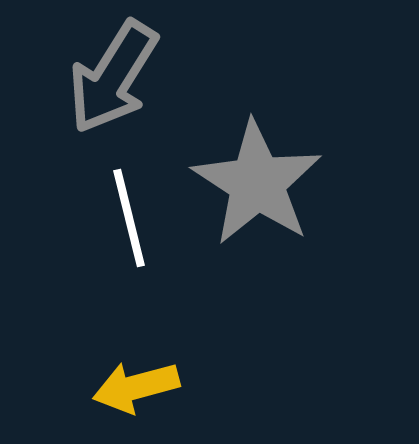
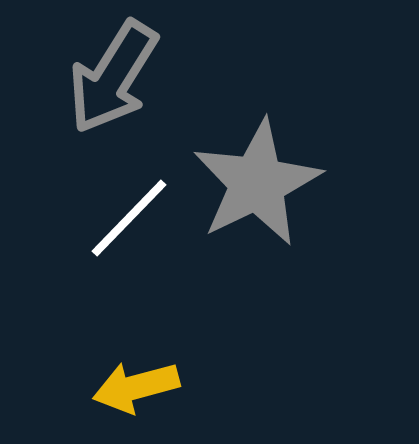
gray star: rotated 13 degrees clockwise
white line: rotated 58 degrees clockwise
